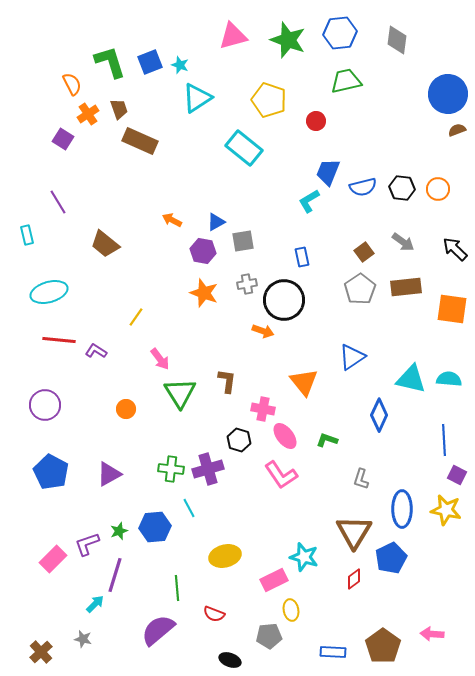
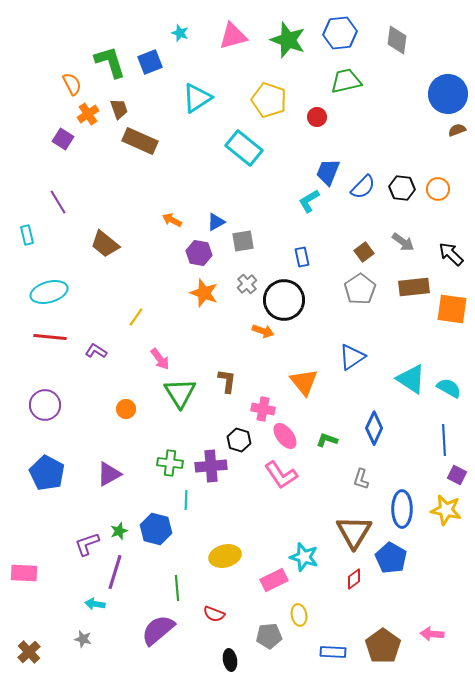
cyan star at (180, 65): moved 32 px up
red circle at (316, 121): moved 1 px right, 4 px up
blue semicircle at (363, 187): rotated 32 degrees counterclockwise
black arrow at (455, 249): moved 4 px left, 5 px down
purple hexagon at (203, 251): moved 4 px left, 2 px down
gray cross at (247, 284): rotated 30 degrees counterclockwise
brown rectangle at (406, 287): moved 8 px right
red line at (59, 340): moved 9 px left, 3 px up
cyan triangle at (411, 379): rotated 20 degrees clockwise
cyan semicircle at (449, 379): moved 9 px down; rotated 25 degrees clockwise
blue diamond at (379, 415): moved 5 px left, 13 px down
green cross at (171, 469): moved 1 px left, 6 px up
purple cross at (208, 469): moved 3 px right, 3 px up; rotated 12 degrees clockwise
blue pentagon at (51, 472): moved 4 px left, 1 px down
cyan line at (189, 508): moved 3 px left, 8 px up; rotated 30 degrees clockwise
blue hexagon at (155, 527): moved 1 px right, 2 px down; rotated 20 degrees clockwise
blue pentagon at (391, 558): rotated 16 degrees counterclockwise
pink rectangle at (53, 559): moved 29 px left, 14 px down; rotated 48 degrees clockwise
purple line at (115, 575): moved 3 px up
cyan arrow at (95, 604): rotated 126 degrees counterclockwise
yellow ellipse at (291, 610): moved 8 px right, 5 px down
brown cross at (41, 652): moved 12 px left
black ellipse at (230, 660): rotated 60 degrees clockwise
